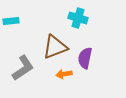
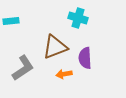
purple semicircle: rotated 15 degrees counterclockwise
